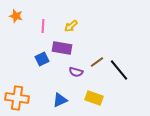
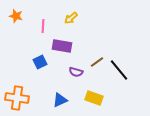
yellow arrow: moved 8 px up
purple rectangle: moved 2 px up
blue square: moved 2 px left, 3 px down
